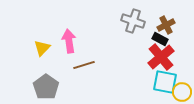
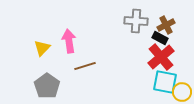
gray cross: moved 3 px right; rotated 15 degrees counterclockwise
black rectangle: moved 1 px up
brown line: moved 1 px right, 1 px down
gray pentagon: moved 1 px right, 1 px up
